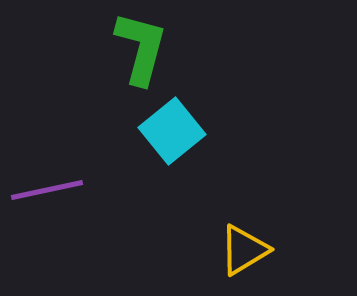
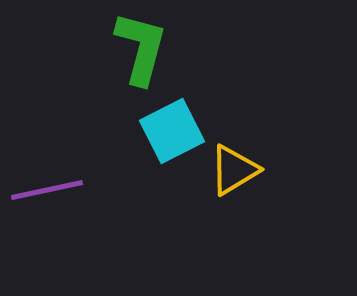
cyan square: rotated 12 degrees clockwise
yellow triangle: moved 10 px left, 80 px up
